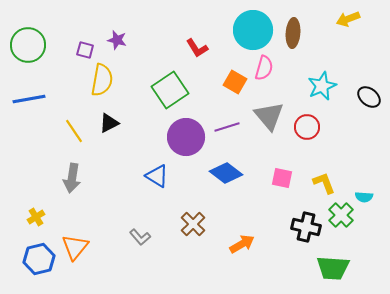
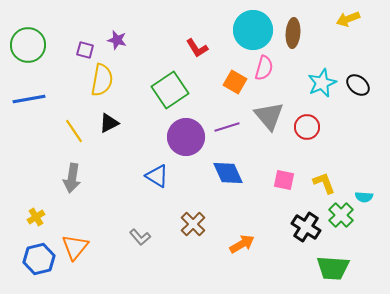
cyan star: moved 3 px up
black ellipse: moved 11 px left, 12 px up
blue diamond: moved 2 px right; rotated 28 degrees clockwise
pink square: moved 2 px right, 2 px down
black cross: rotated 20 degrees clockwise
